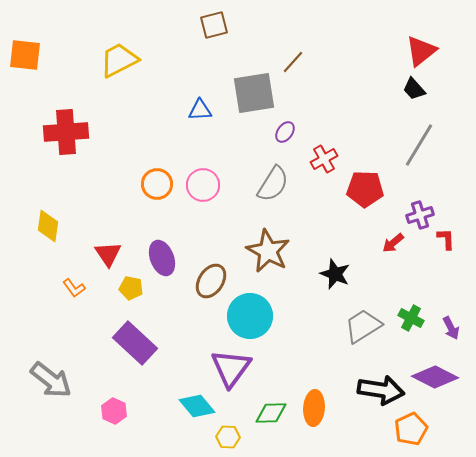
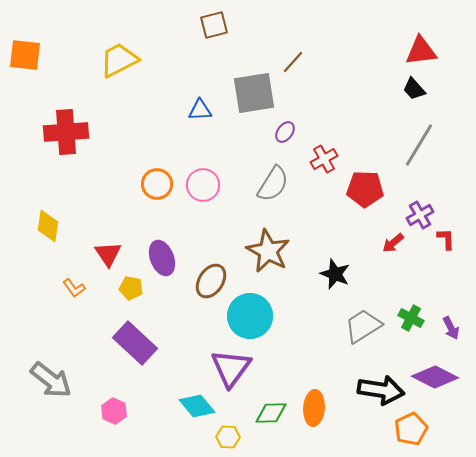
red triangle at (421, 51): rotated 32 degrees clockwise
purple cross at (420, 215): rotated 12 degrees counterclockwise
